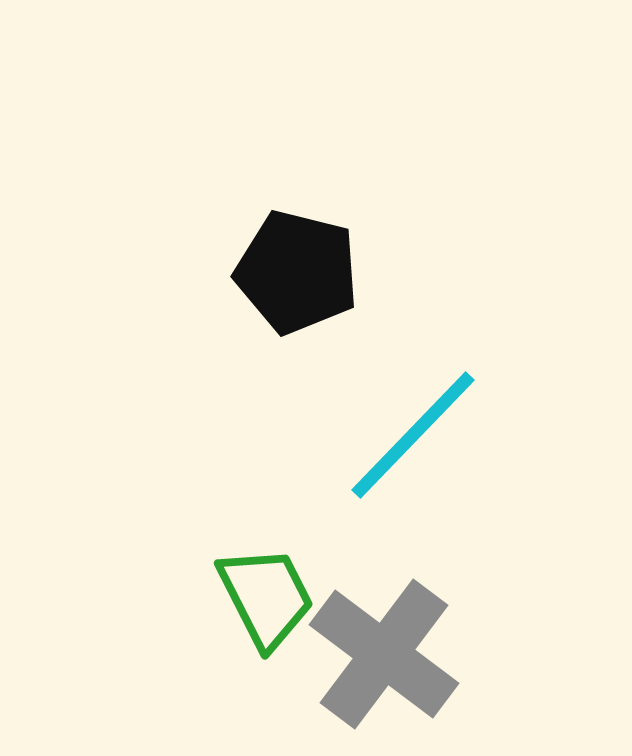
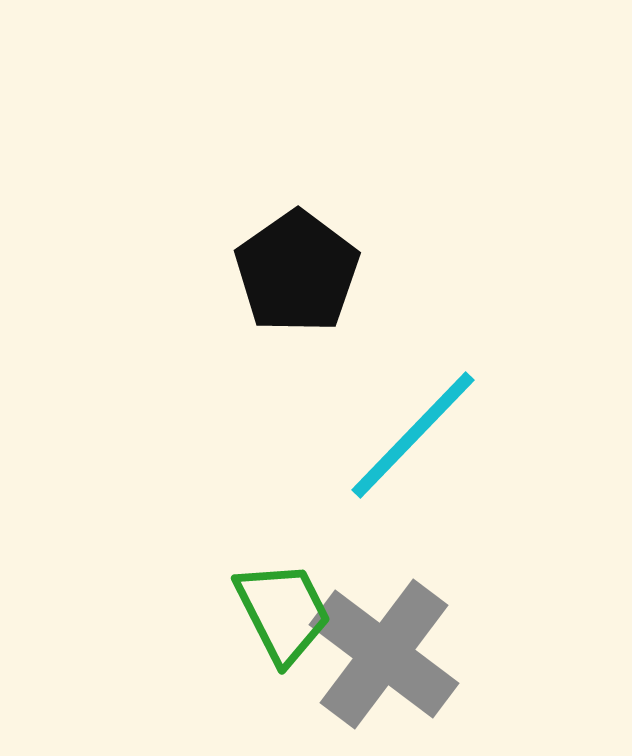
black pentagon: rotated 23 degrees clockwise
green trapezoid: moved 17 px right, 15 px down
